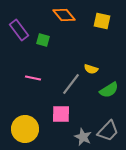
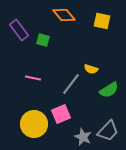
pink square: rotated 24 degrees counterclockwise
yellow circle: moved 9 px right, 5 px up
